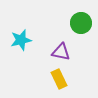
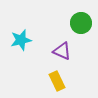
purple triangle: moved 1 px right, 1 px up; rotated 12 degrees clockwise
yellow rectangle: moved 2 px left, 2 px down
